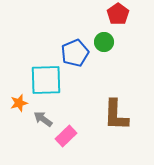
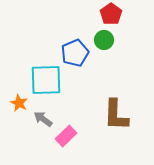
red pentagon: moved 7 px left
green circle: moved 2 px up
orange star: rotated 30 degrees counterclockwise
